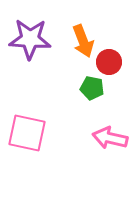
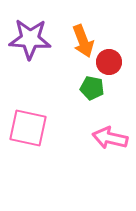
pink square: moved 1 px right, 5 px up
